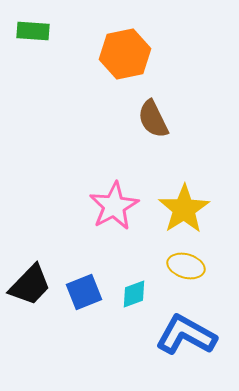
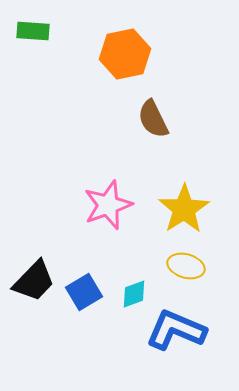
pink star: moved 6 px left, 1 px up; rotated 9 degrees clockwise
black trapezoid: moved 4 px right, 4 px up
blue square: rotated 9 degrees counterclockwise
blue L-shape: moved 10 px left, 5 px up; rotated 6 degrees counterclockwise
